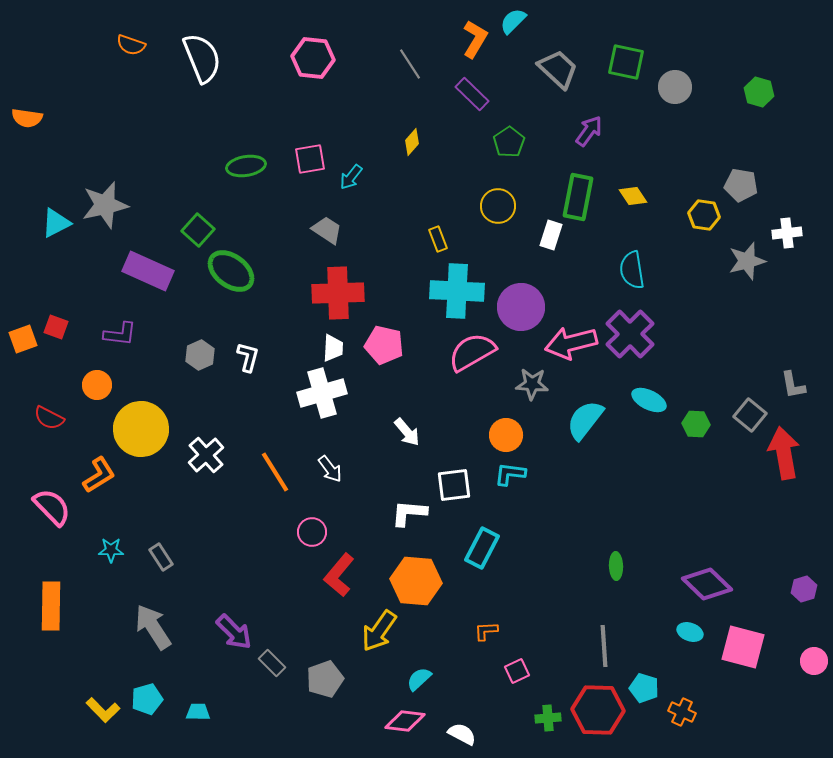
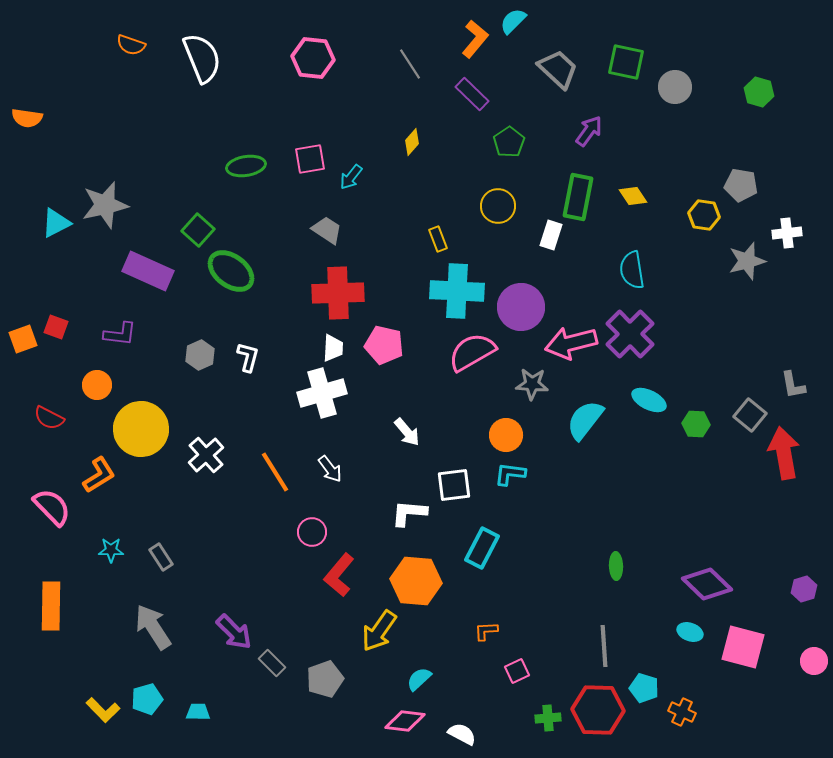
orange L-shape at (475, 39): rotated 9 degrees clockwise
